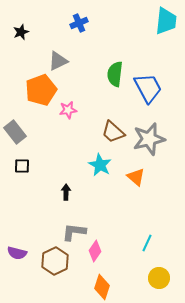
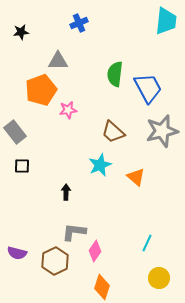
black star: rotated 14 degrees clockwise
gray triangle: rotated 25 degrees clockwise
gray star: moved 13 px right, 8 px up
cyan star: rotated 20 degrees clockwise
